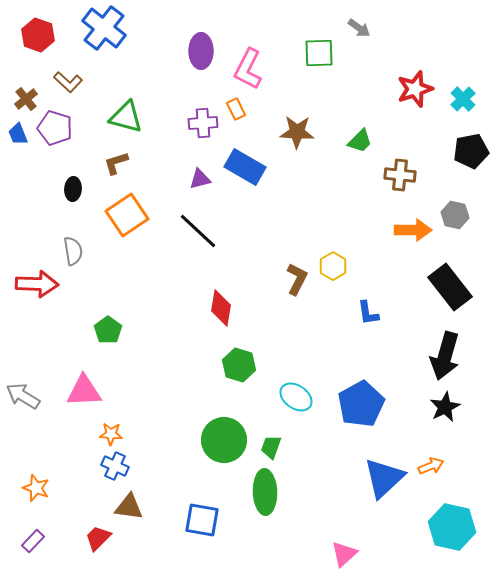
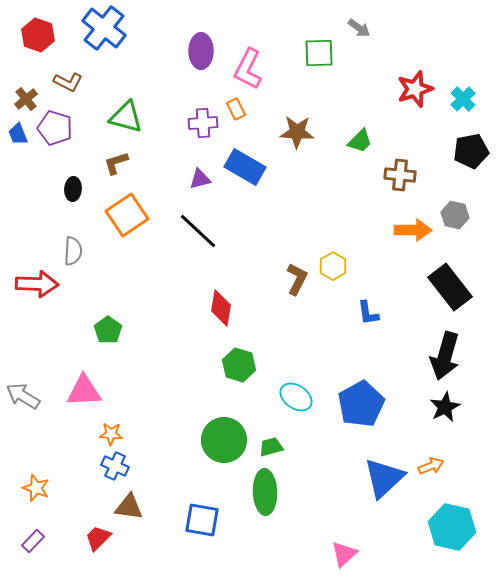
brown L-shape at (68, 82): rotated 16 degrees counterclockwise
gray semicircle at (73, 251): rotated 12 degrees clockwise
green trapezoid at (271, 447): rotated 55 degrees clockwise
